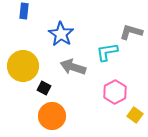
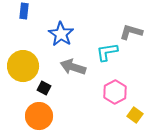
orange circle: moved 13 px left
